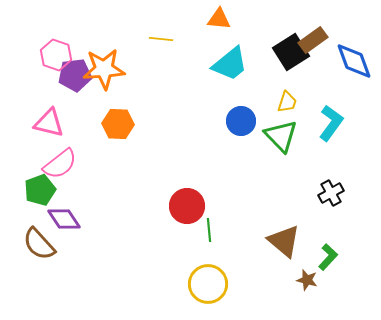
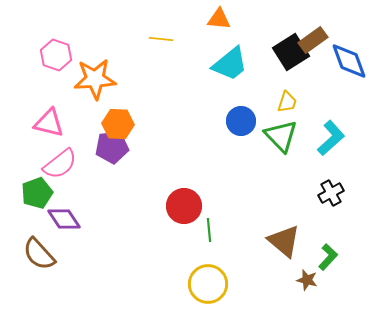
blue diamond: moved 5 px left
orange star: moved 9 px left, 10 px down
purple pentagon: moved 37 px right, 72 px down
cyan L-shape: moved 15 px down; rotated 12 degrees clockwise
green pentagon: moved 3 px left, 3 px down
red circle: moved 3 px left
brown semicircle: moved 10 px down
